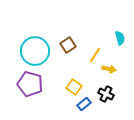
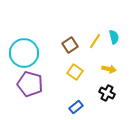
cyan semicircle: moved 6 px left, 1 px up
brown square: moved 2 px right
cyan circle: moved 11 px left, 2 px down
yellow line: moved 14 px up
yellow square: moved 1 px right, 15 px up
black cross: moved 1 px right, 1 px up
blue rectangle: moved 8 px left, 3 px down
